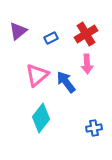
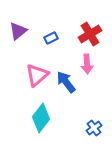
red cross: moved 4 px right
blue cross: rotated 28 degrees counterclockwise
